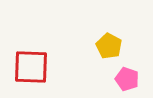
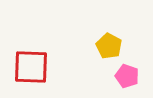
pink pentagon: moved 3 px up
